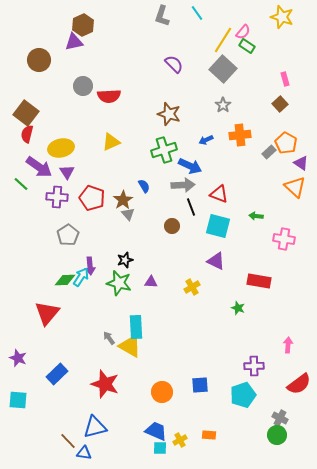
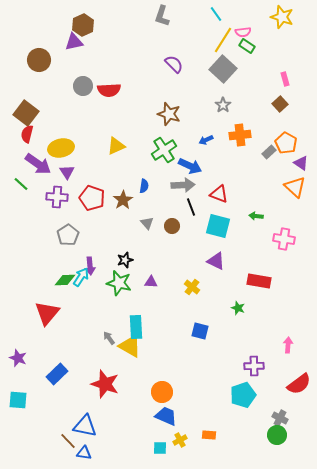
cyan line at (197, 13): moved 19 px right, 1 px down
pink semicircle at (243, 32): rotated 42 degrees clockwise
red semicircle at (109, 96): moved 6 px up
yellow triangle at (111, 142): moved 5 px right, 4 px down
green cross at (164, 150): rotated 15 degrees counterclockwise
purple arrow at (39, 167): moved 1 px left, 3 px up
blue semicircle at (144, 186): rotated 40 degrees clockwise
gray triangle at (128, 214): moved 19 px right, 9 px down
yellow cross at (192, 287): rotated 21 degrees counterclockwise
blue square at (200, 385): moved 54 px up; rotated 18 degrees clockwise
blue triangle at (95, 427): moved 10 px left, 1 px up; rotated 25 degrees clockwise
blue trapezoid at (156, 431): moved 10 px right, 15 px up
